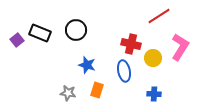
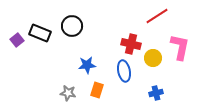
red line: moved 2 px left
black circle: moved 4 px left, 4 px up
pink L-shape: rotated 20 degrees counterclockwise
blue star: rotated 24 degrees counterclockwise
blue cross: moved 2 px right, 1 px up; rotated 16 degrees counterclockwise
